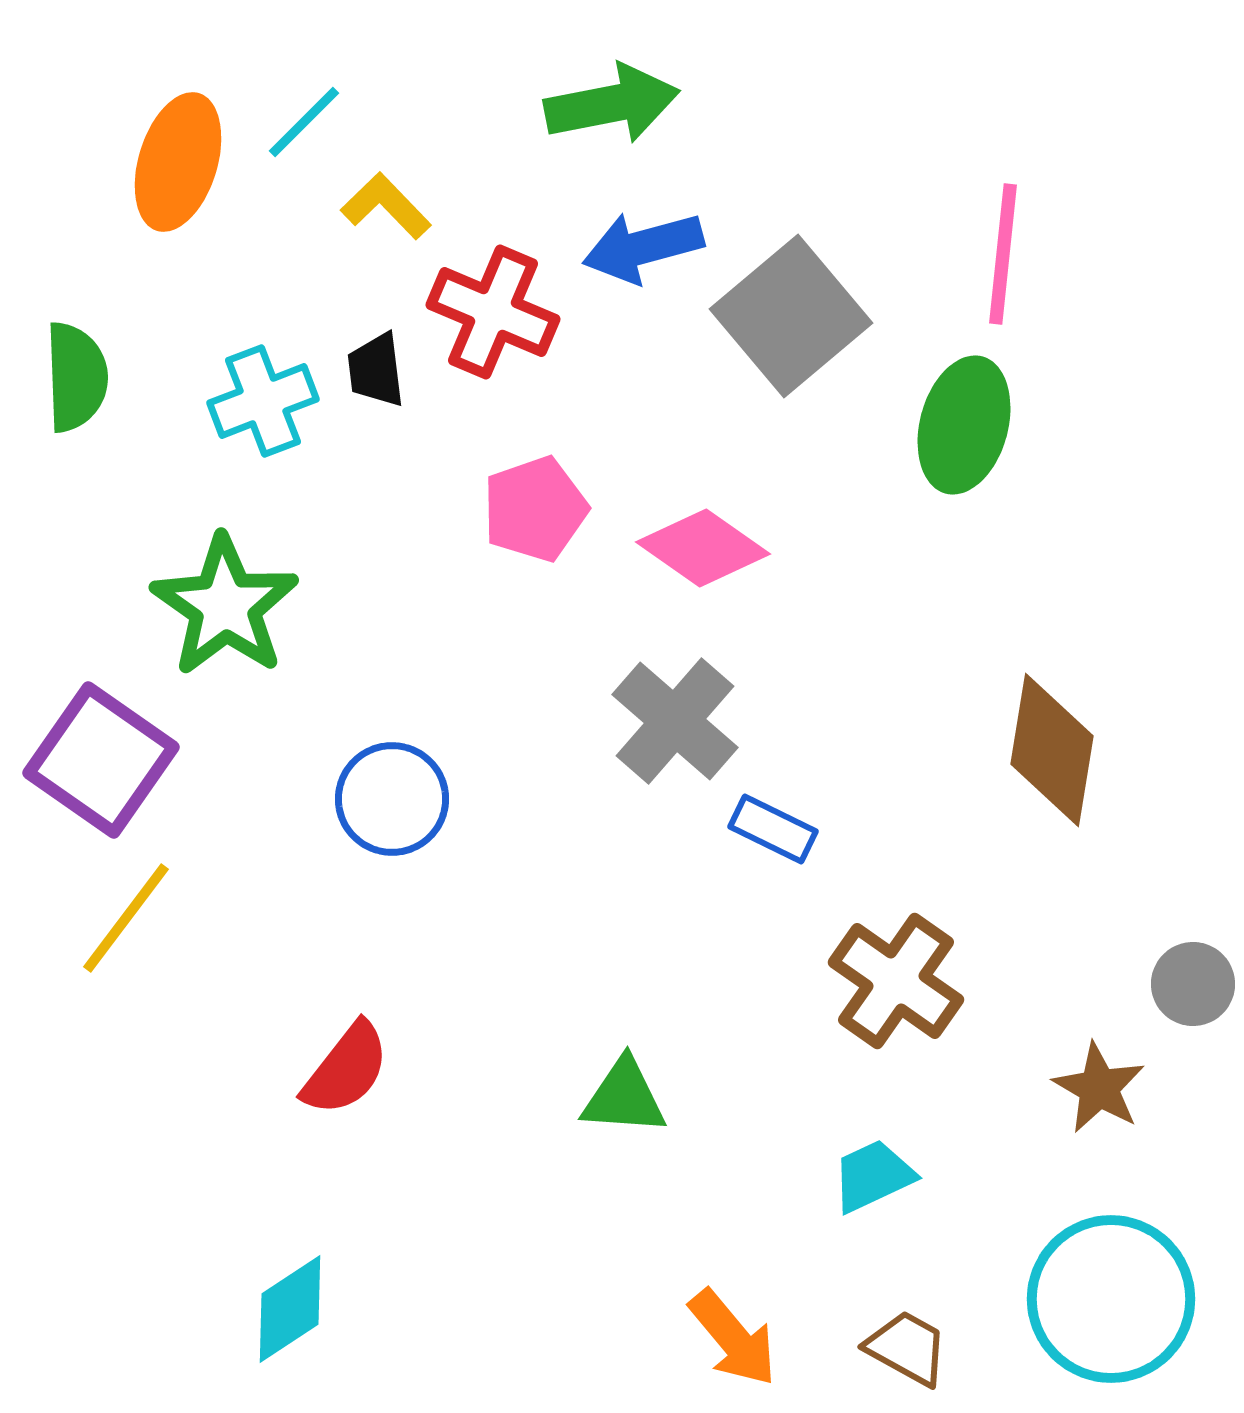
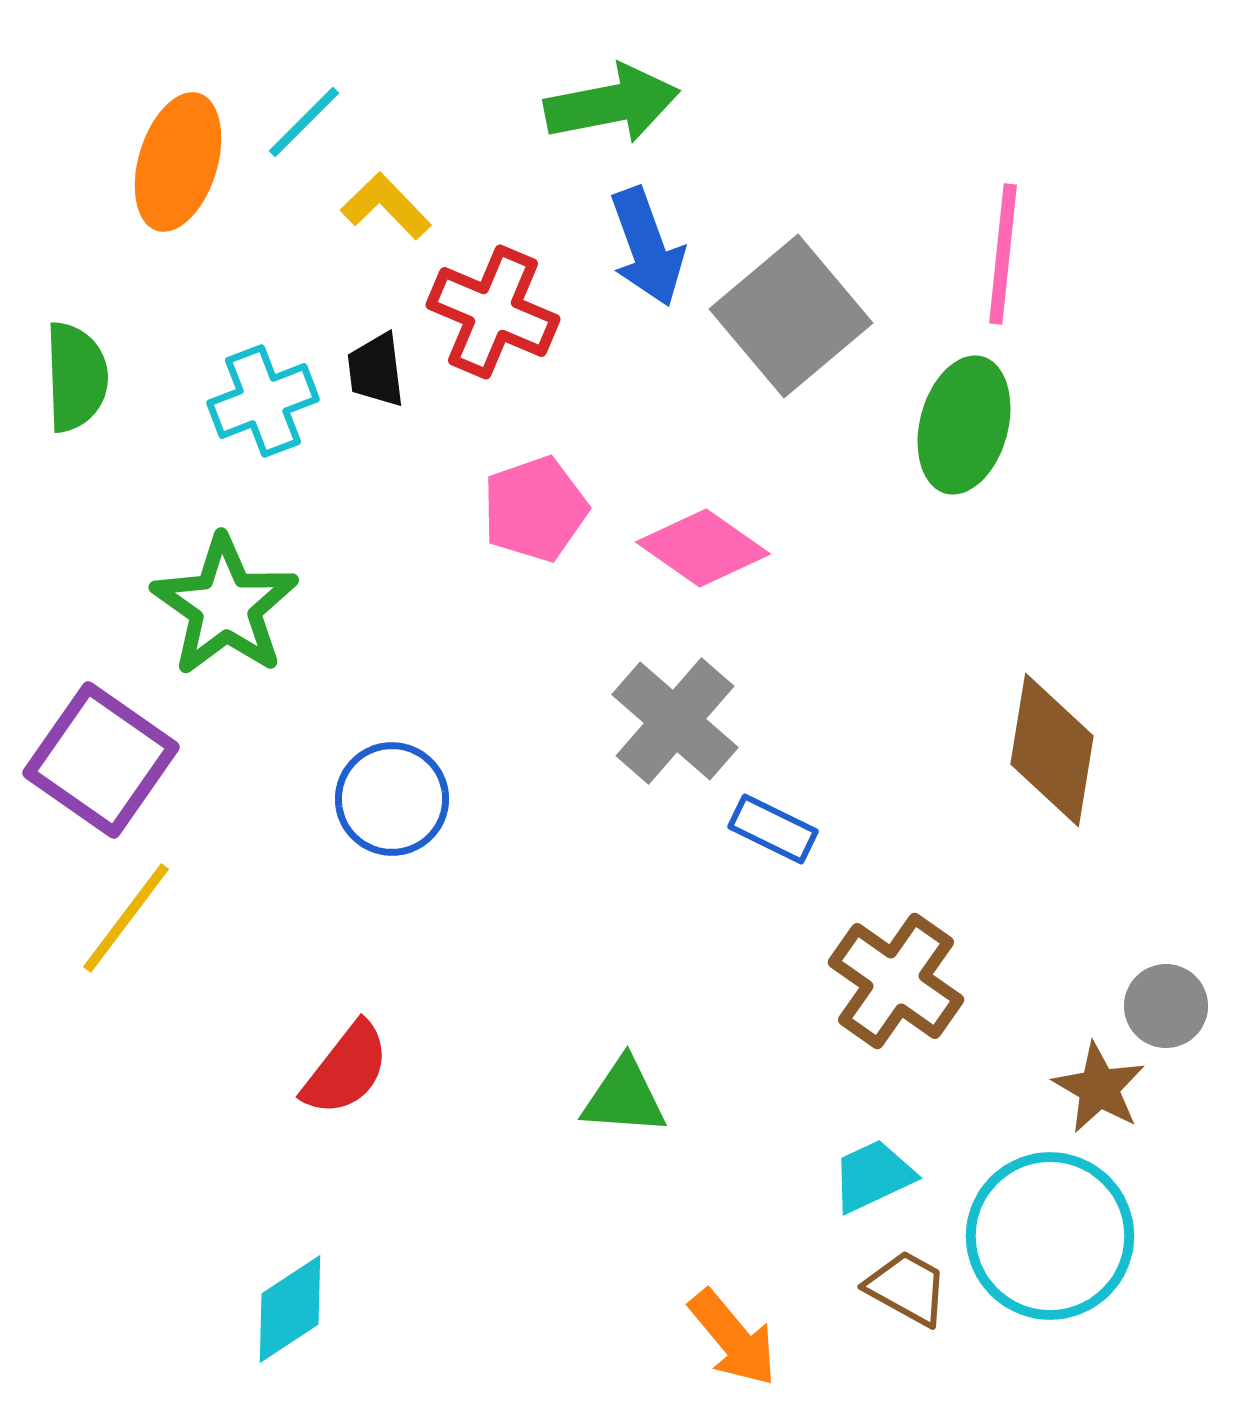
blue arrow: moved 4 px right; rotated 95 degrees counterclockwise
gray circle: moved 27 px left, 22 px down
cyan circle: moved 61 px left, 63 px up
brown trapezoid: moved 60 px up
